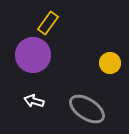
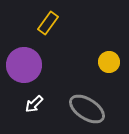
purple circle: moved 9 px left, 10 px down
yellow circle: moved 1 px left, 1 px up
white arrow: moved 3 px down; rotated 60 degrees counterclockwise
